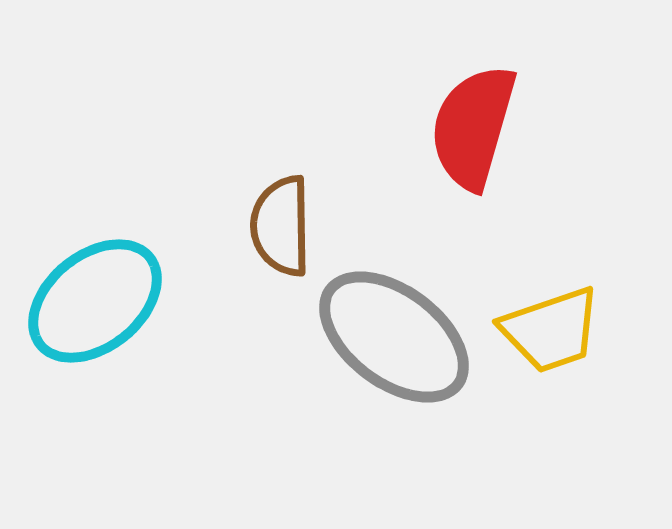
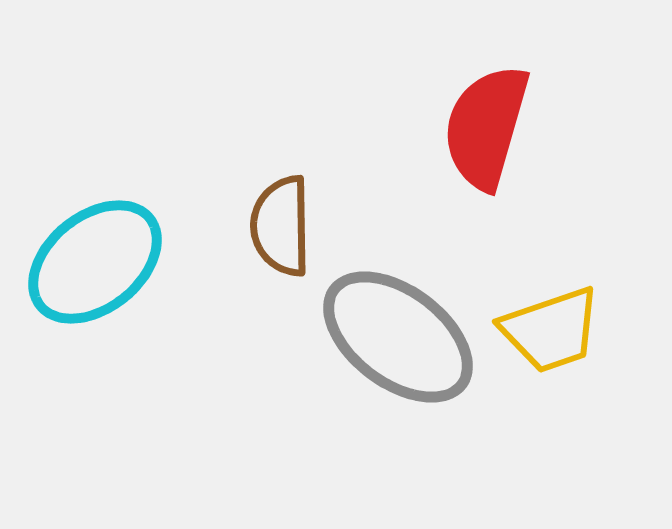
red semicircle: moved 13 px right
cyan ellipse: moved 39 px up
gray ellipse: moved 4 px right
